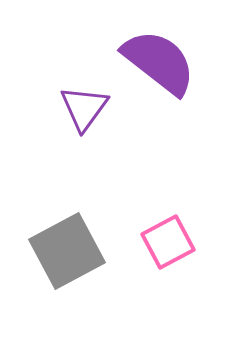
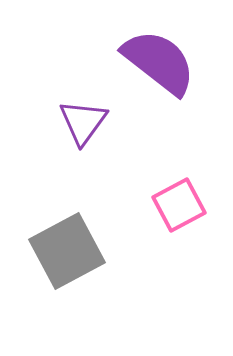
purple triangle: moved 1 px left, 14 px down
pink square: moved 11 px right, 37 px up
